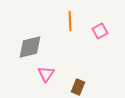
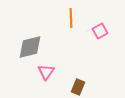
orange line: moved 1 px right, 3 px up
pink triangle: moved 2 px up
